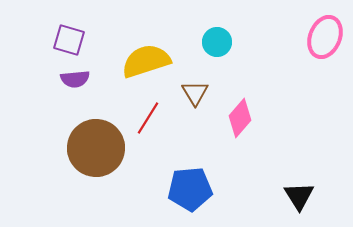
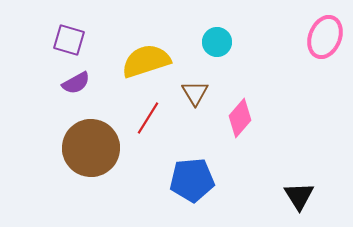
purple semicircle: moved 1 px right, 4 px down; rotated 24 degrees counterclockwise
brown circle: moved 5 px left
blue pentagon: moved 2 px right, 9 px up
